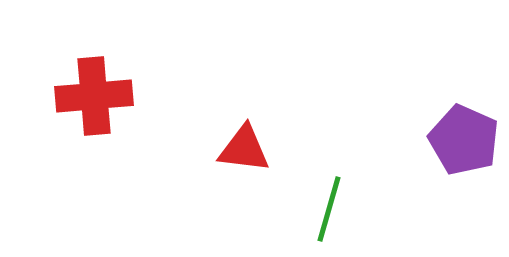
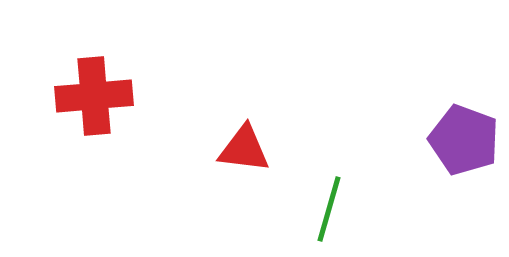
purple pentagon: rotated 4 degrees counterclockwise
